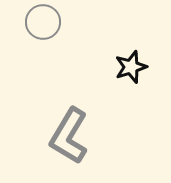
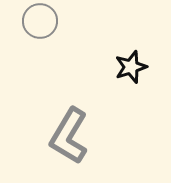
gray circle: moved 3 px left, 1 px up
